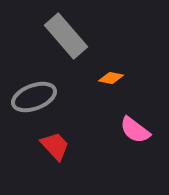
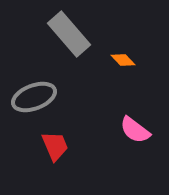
gray rectangle: moved 3 px right, 2 px up
orange diamond: moved 12 px right, 18 px up; rotated 35 degrees clockwise
red trapezoid: rotated 20 degrees clockwise
